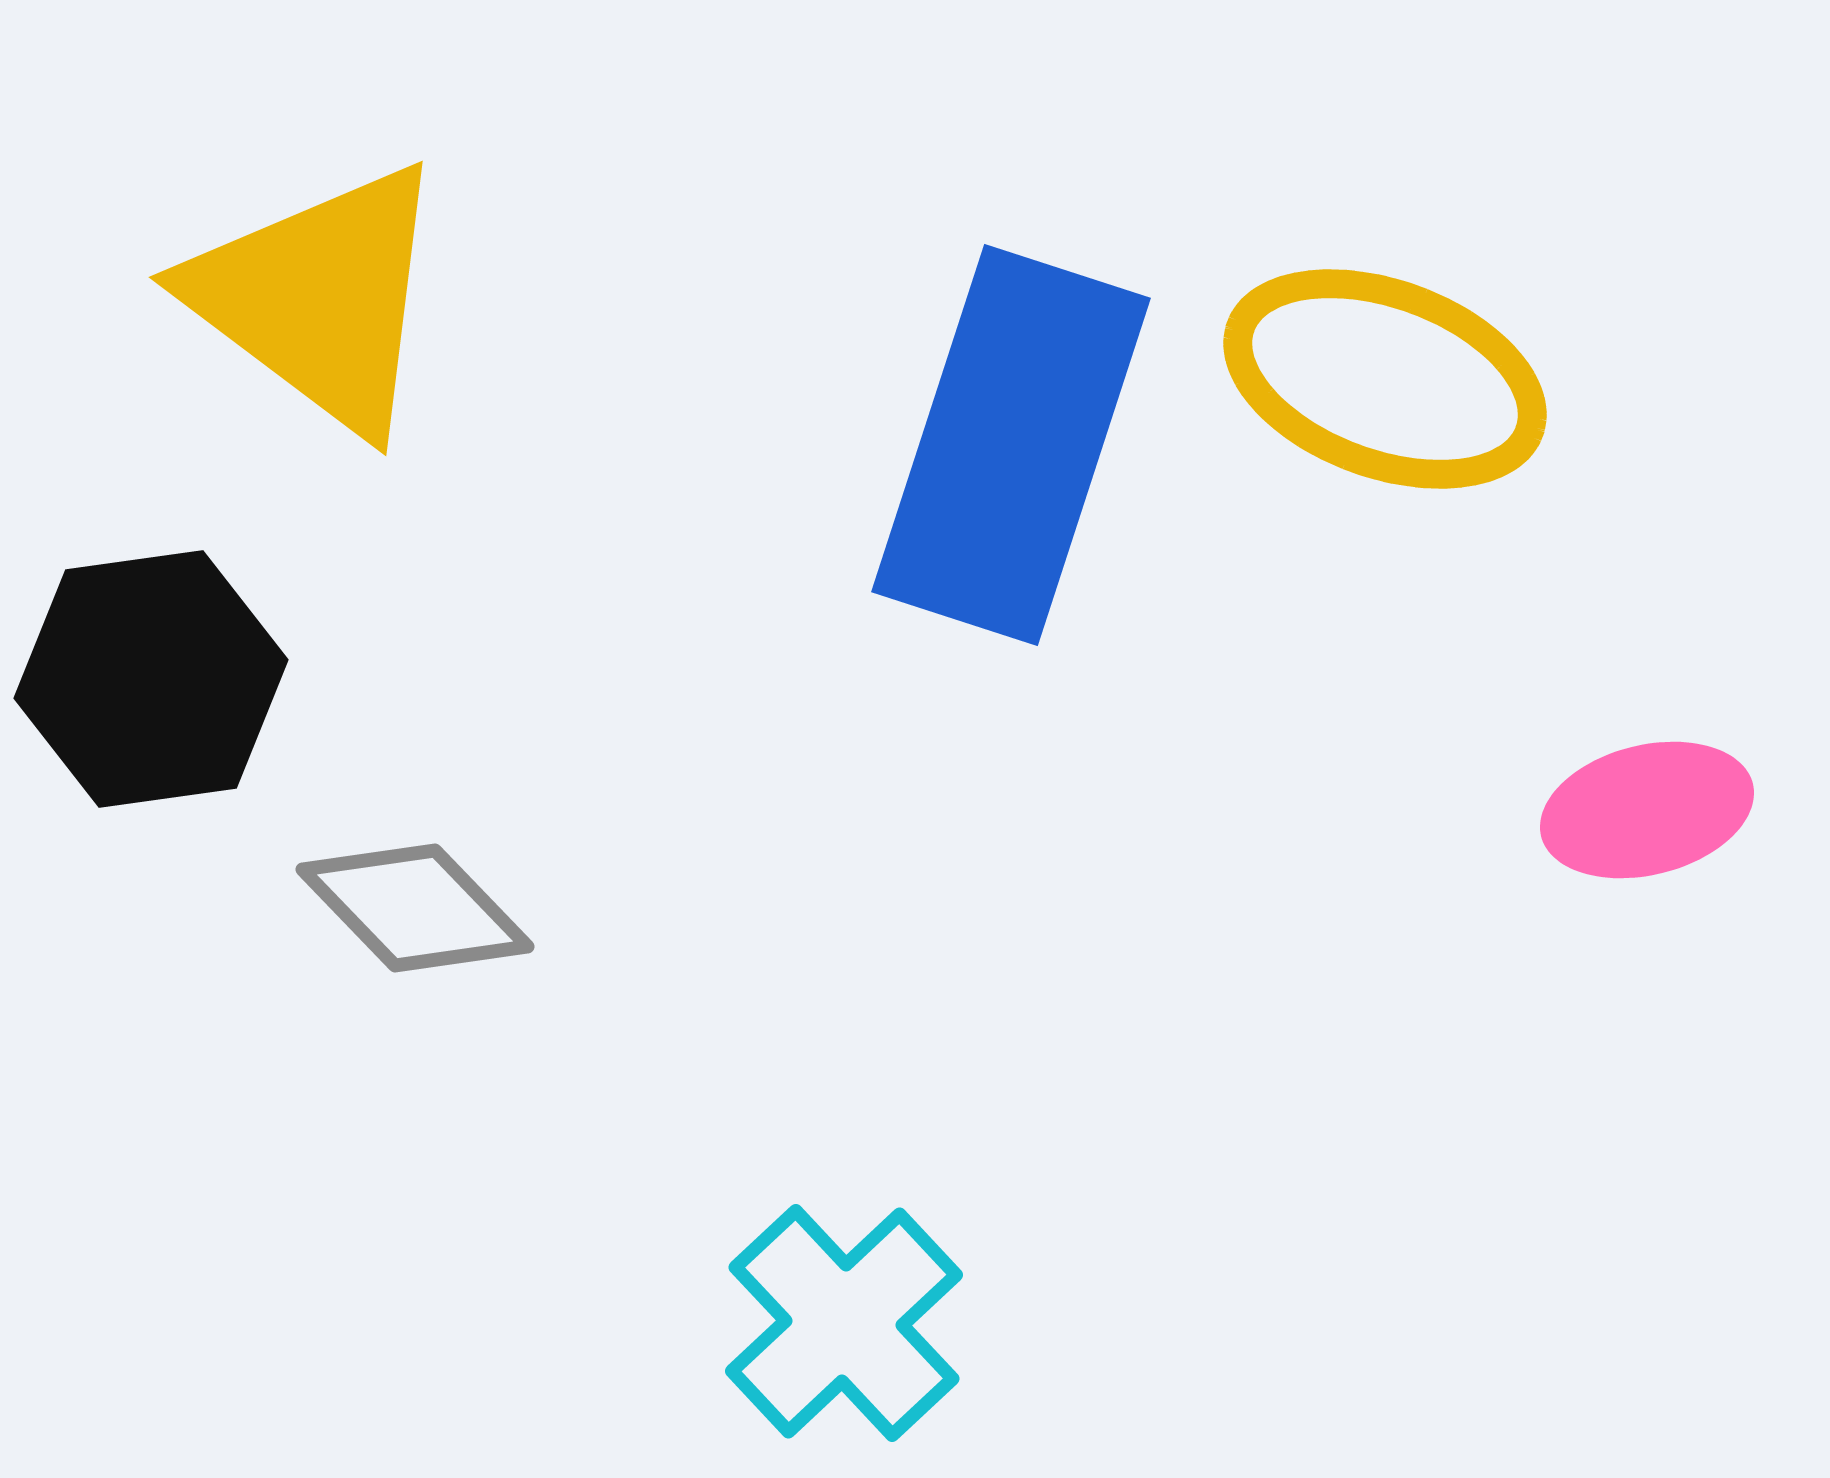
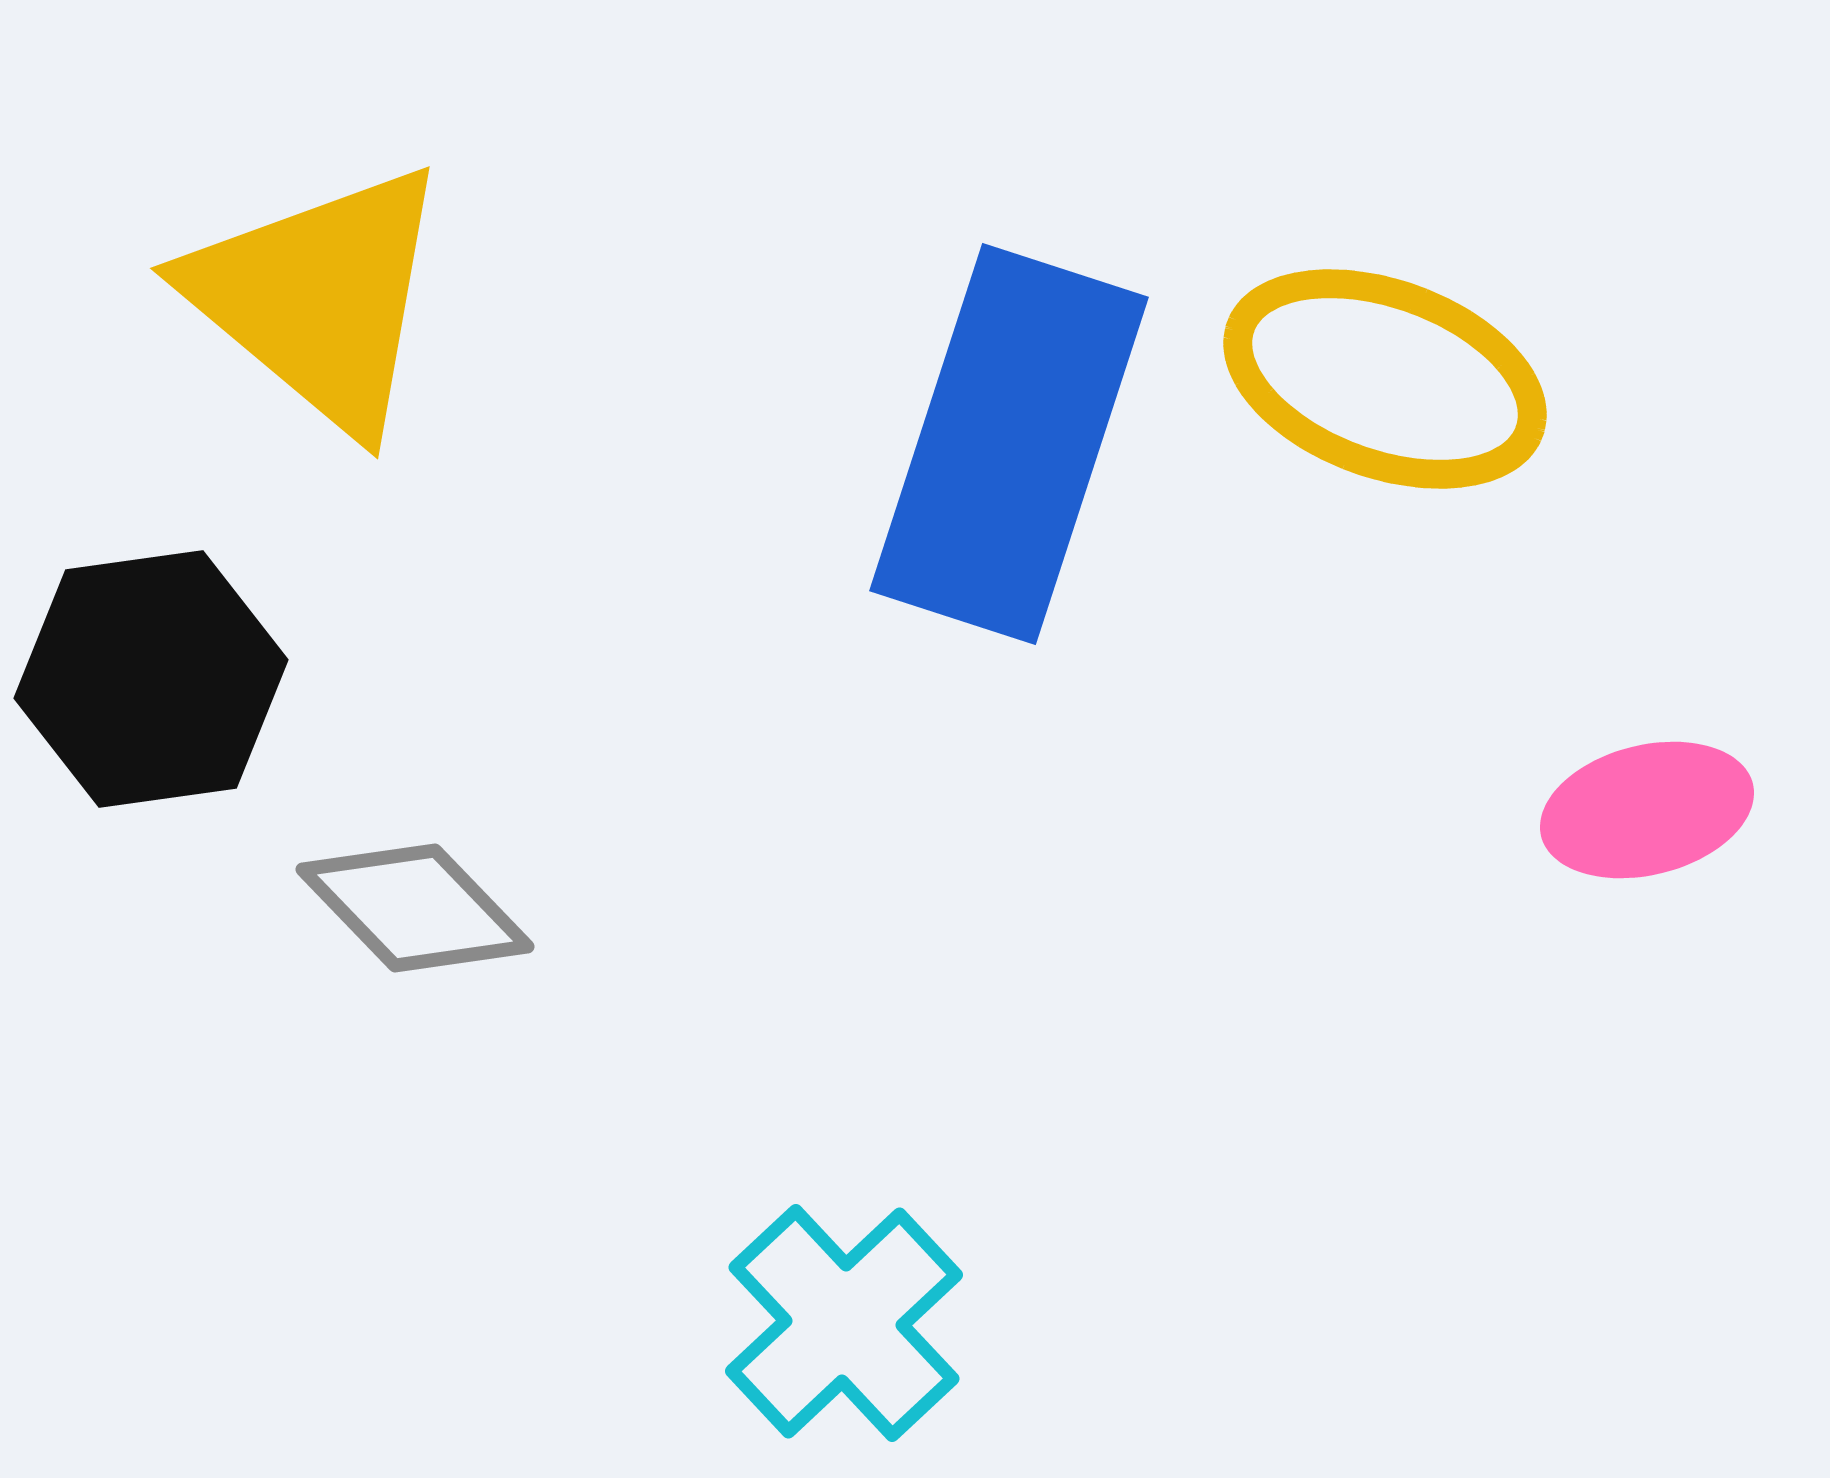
yellow triangle: rotated 3 degrees clockwise
blue rectangle: moved 2 px left, 1 px up
